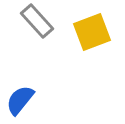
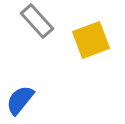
yellow square: moved 1 px left, 8 px down
